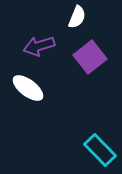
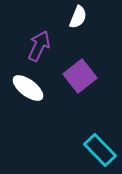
white semicircle: moved 1 px right
purple arrow: rotated 132 degrees clockwise
purple square: moved 10 px left, 19 px down
